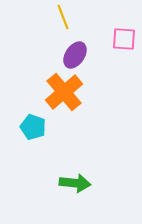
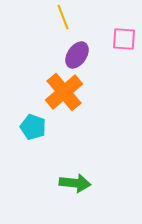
purple ellipse: moved 2 px right
